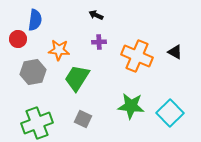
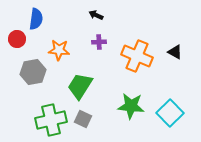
blue semicircle: moved 1 px right, 1 px up
red circle: moved 1 px left
green trapezoid: moved 3 px right, 8 px down
green cross: moved 14 px right, 3 px up; rotated 8 degrees clockwise
